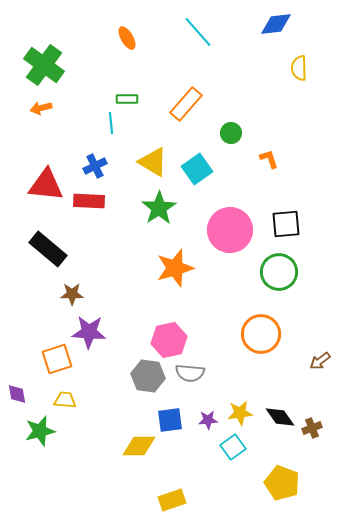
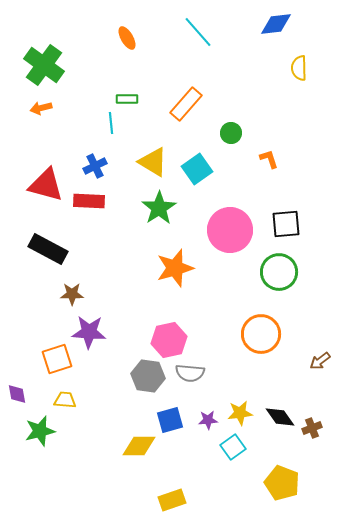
red triangle at (46, 185): rotated 9 degrees clockwise
black rectangle at (48, 249): rotated 12 degrees counterclockwise
blue square at (170, 420): rotated 8 degrees counterclockwise
